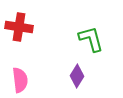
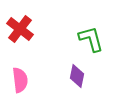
red cross: moved 1 px right, 2 px down; rotated 28 degrees clockwise
purple diamond: rotated 20 degrees counterclockwise
